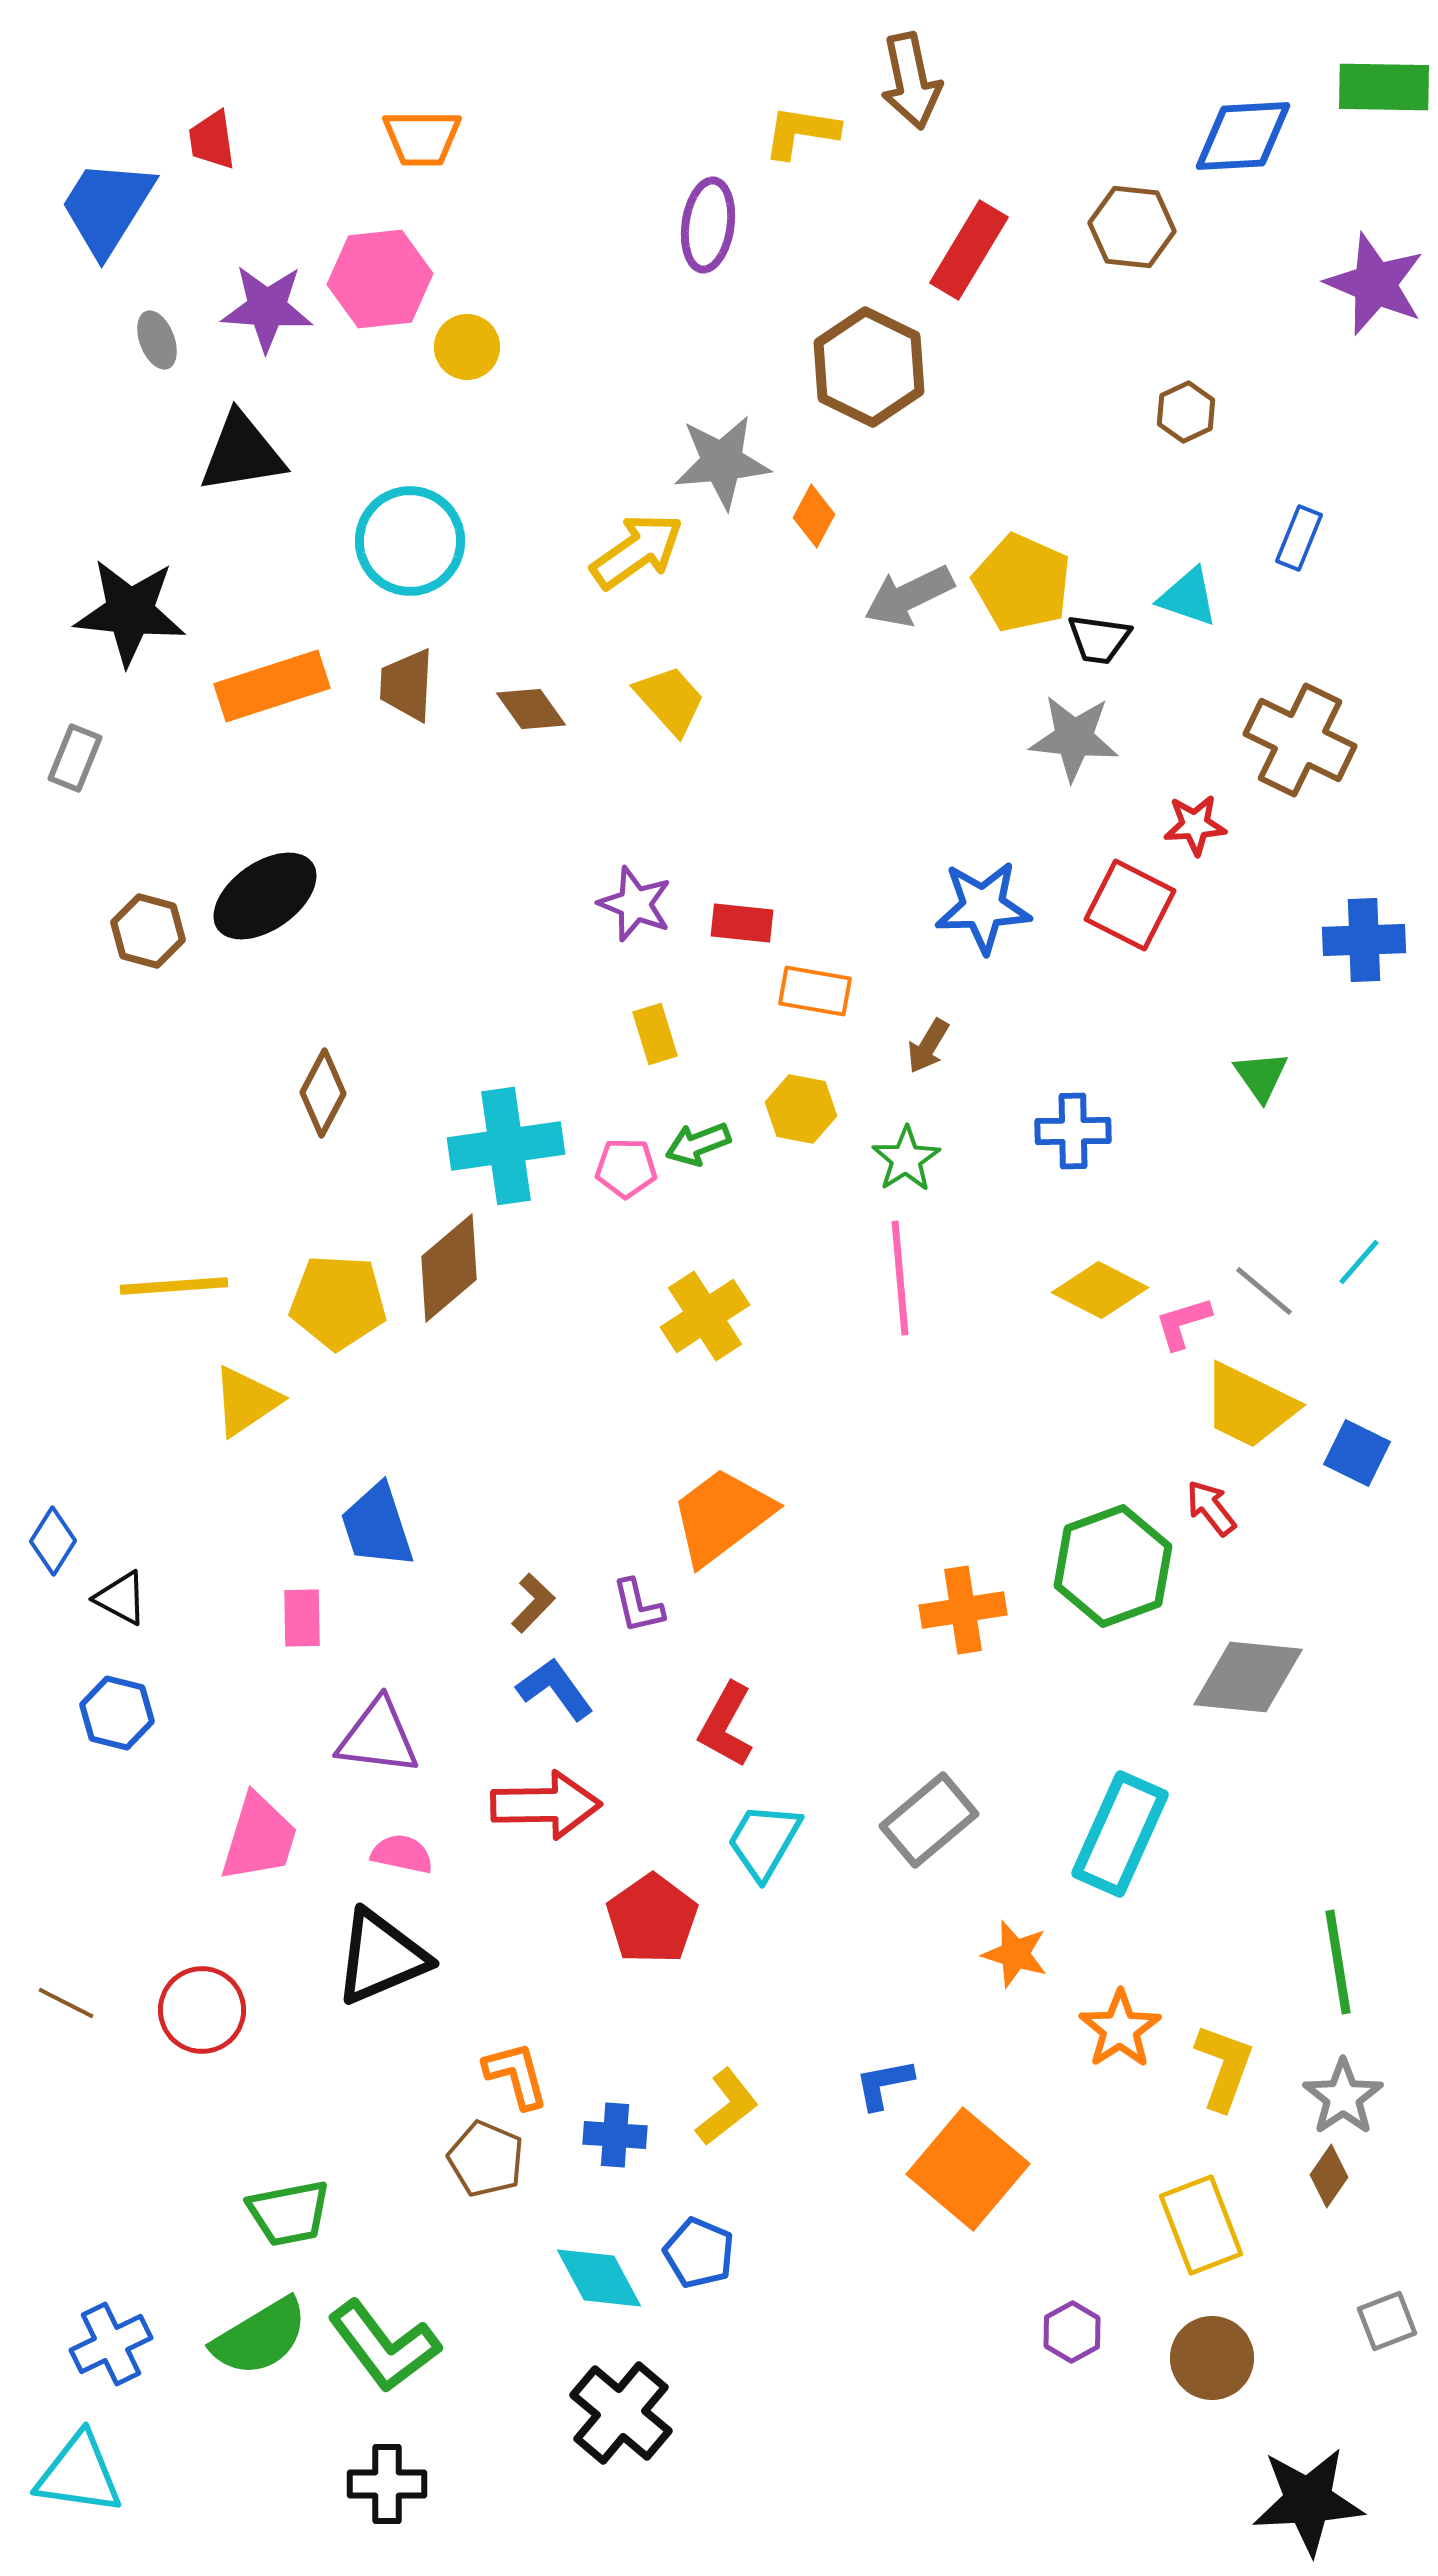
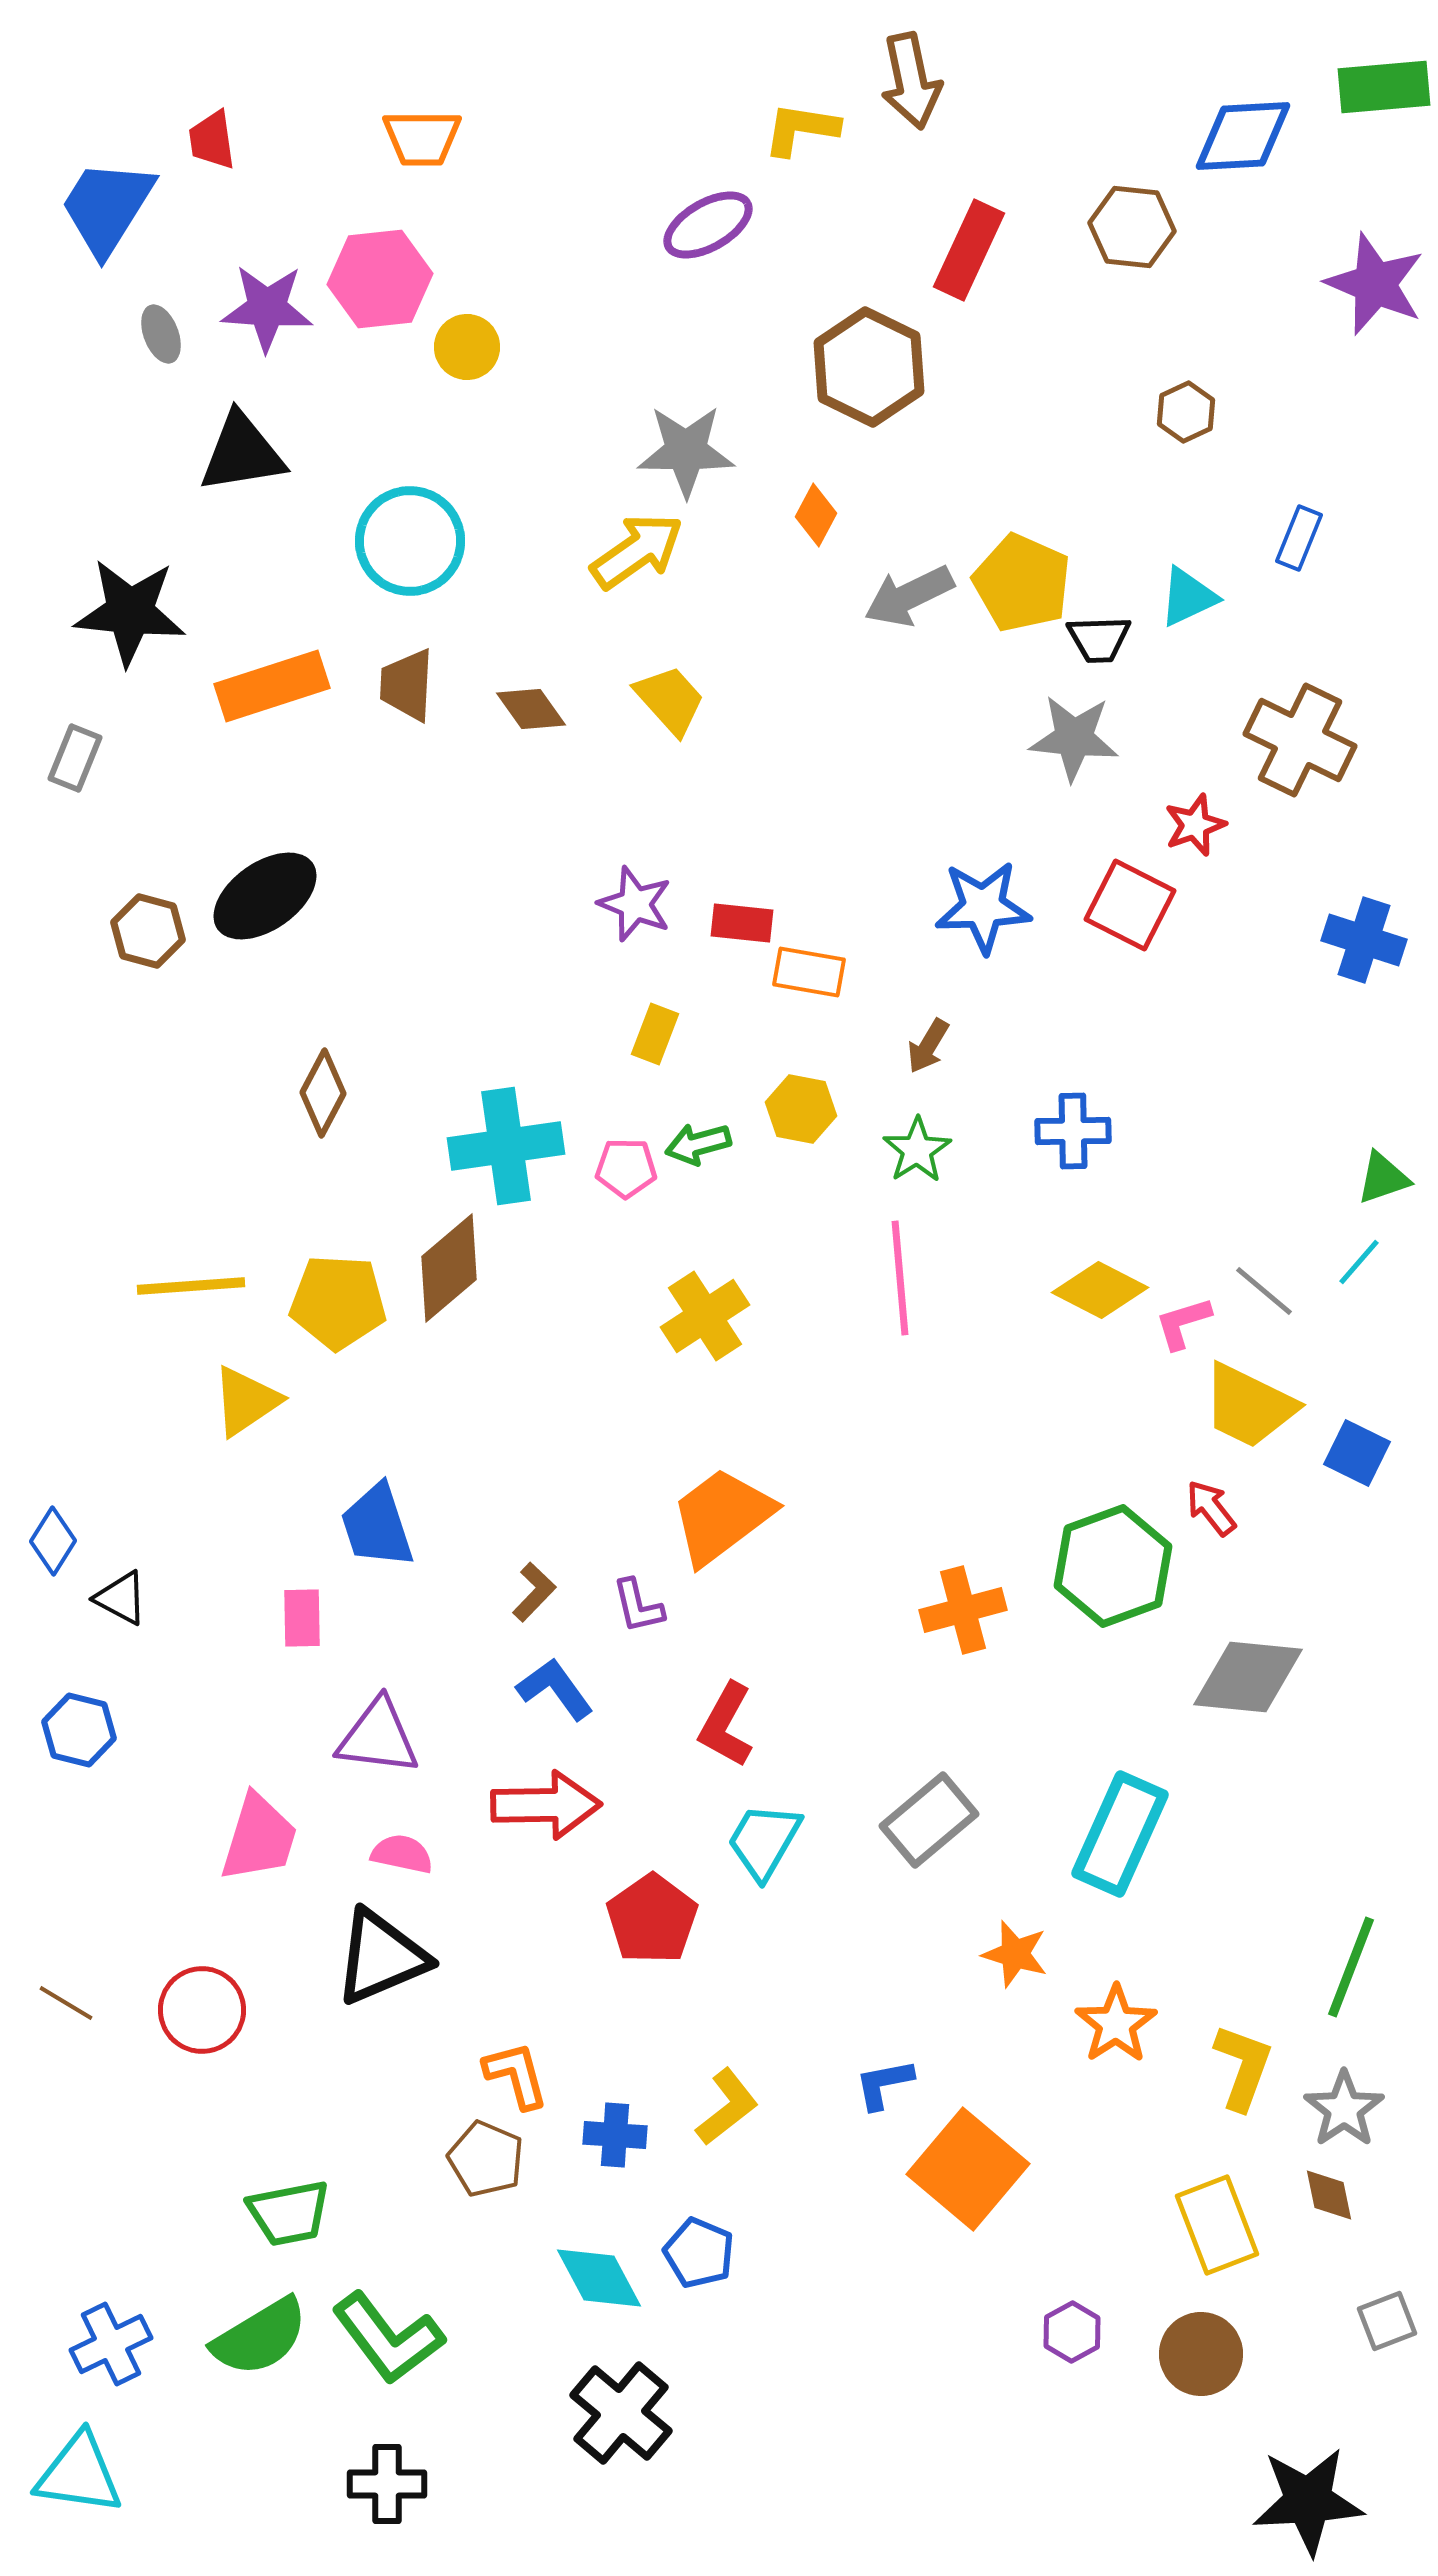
green rectangle at (1384, 87): rotated 6 degrees counterclockwise
yellow L-shape at (801, 132): moved 3 px up
purple ellipse at (708, 225): rotated 52 degrees clockwise
red rectangle at (969, 250): rotated 6 degrees counterclockwise
gray ellipse at (157, 340): moved 4 px right, 6 px up
gray star at (722, 462): moved 36 px left, 11 px up; rotated 6 degrees clockwise
orange diamond at (814, 516): moved 2 px right, 1 px up
cyan triangle at (1188, 597): rotated 44 degrees counterclockwise
black trapezoid at (1099, 639): rotated 10 degrees counterclockwise
red star at (1195, 825): rotated 16 degrees counterclockwise
blue cross at (1364, 940): rotated 20 degrees clockwise
orange rectangle at (815, 991): moved 6 px left, 19 px up
yellow rectangle at (655, 1034): rotated 38 degrees clockwise
green triangle at (1261, 1076): moved 122 px right, 102 px down; rotated 46 degrees clockwise
green arrow at (698, 1144): rotated 6 degrees clockwise
green star at (906, 1159): moved 11 px right, 9 px up
yellow line at (174, 1286): moved 17 px right
brown L-shape at (533, 1603): moved 1 px right, 11 px up
orange cross at (963, 1610): rotated 6 degrees counterclockwise
blue hexagon at (117, 1713): moved 38 px left, 17 px down
green line at (1338, 1962): moved 13 px right, 5 px down; rotated 30 degrees clockwise
brown line at (66, 2003): rotated 4 degrees clockwise
orange star at (1120, 2029): moved 4 px left, 5 px up
yellow L-shape at (1224, 2067): moved 19 px right
gray star at (1343, 2097): moved 1 px right, 12 px down
brown diamond at (1329, 2176): moved 19 px down; rotated 46 degrees counterclockwise
yellow rectangle at (1201, 2225): moved 16 px right
green L-shape at (384, 2346): moved 4 px right, 8 px up
brown circle at (1212, 2358): moved 11 px left, 4 px up
